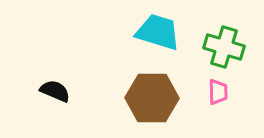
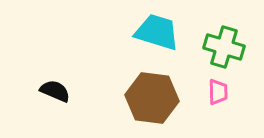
cyan trapezoid: moved 1 px left
brown hexagon: rotated 6 degrees clockwise
